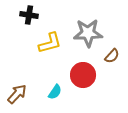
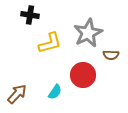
black cross: moved 1 px right
gray star: rotated 24 degrees counterclockwise
brown semicircle: moved 1 px left, 1 px up; rotated 49 degrees clockwise
